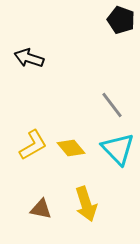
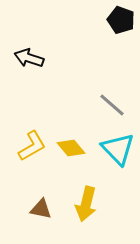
gray line: rotated 12 degrees counterclockwise
yellow L-shape: moved 1 px left, 1 px down
yellow arrow: rotated 32 degrees clockwise
